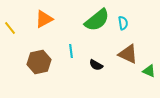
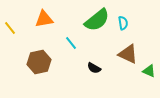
orange triangle: rotated 18 degrees clockwise
cyan line: moved 8 px up; rotated 32 degrees counterclockwise
black semicircle: moved 2 px left, 3 px down
